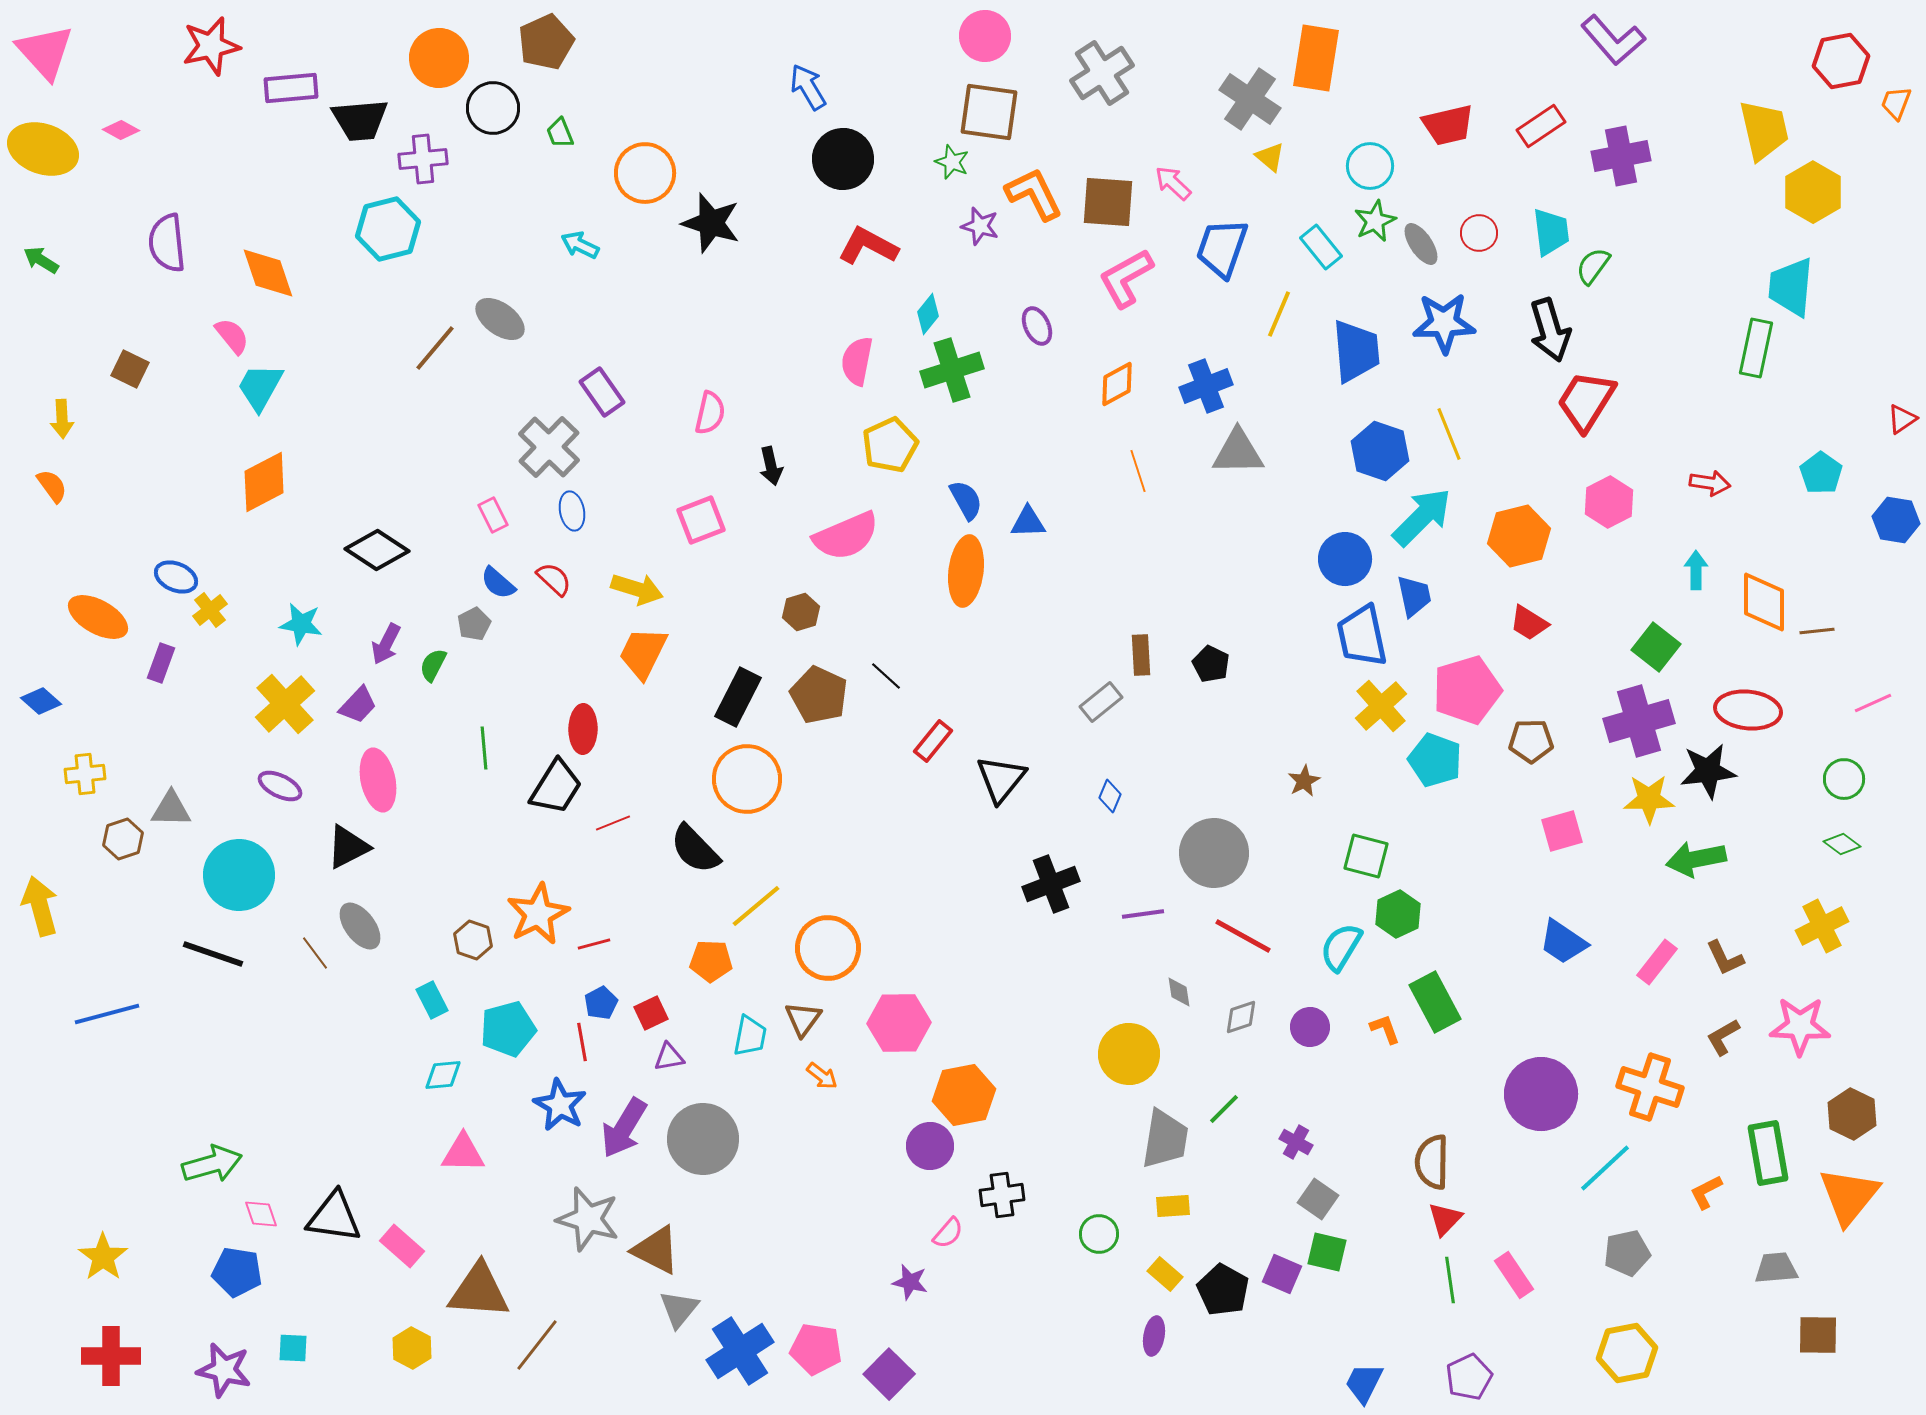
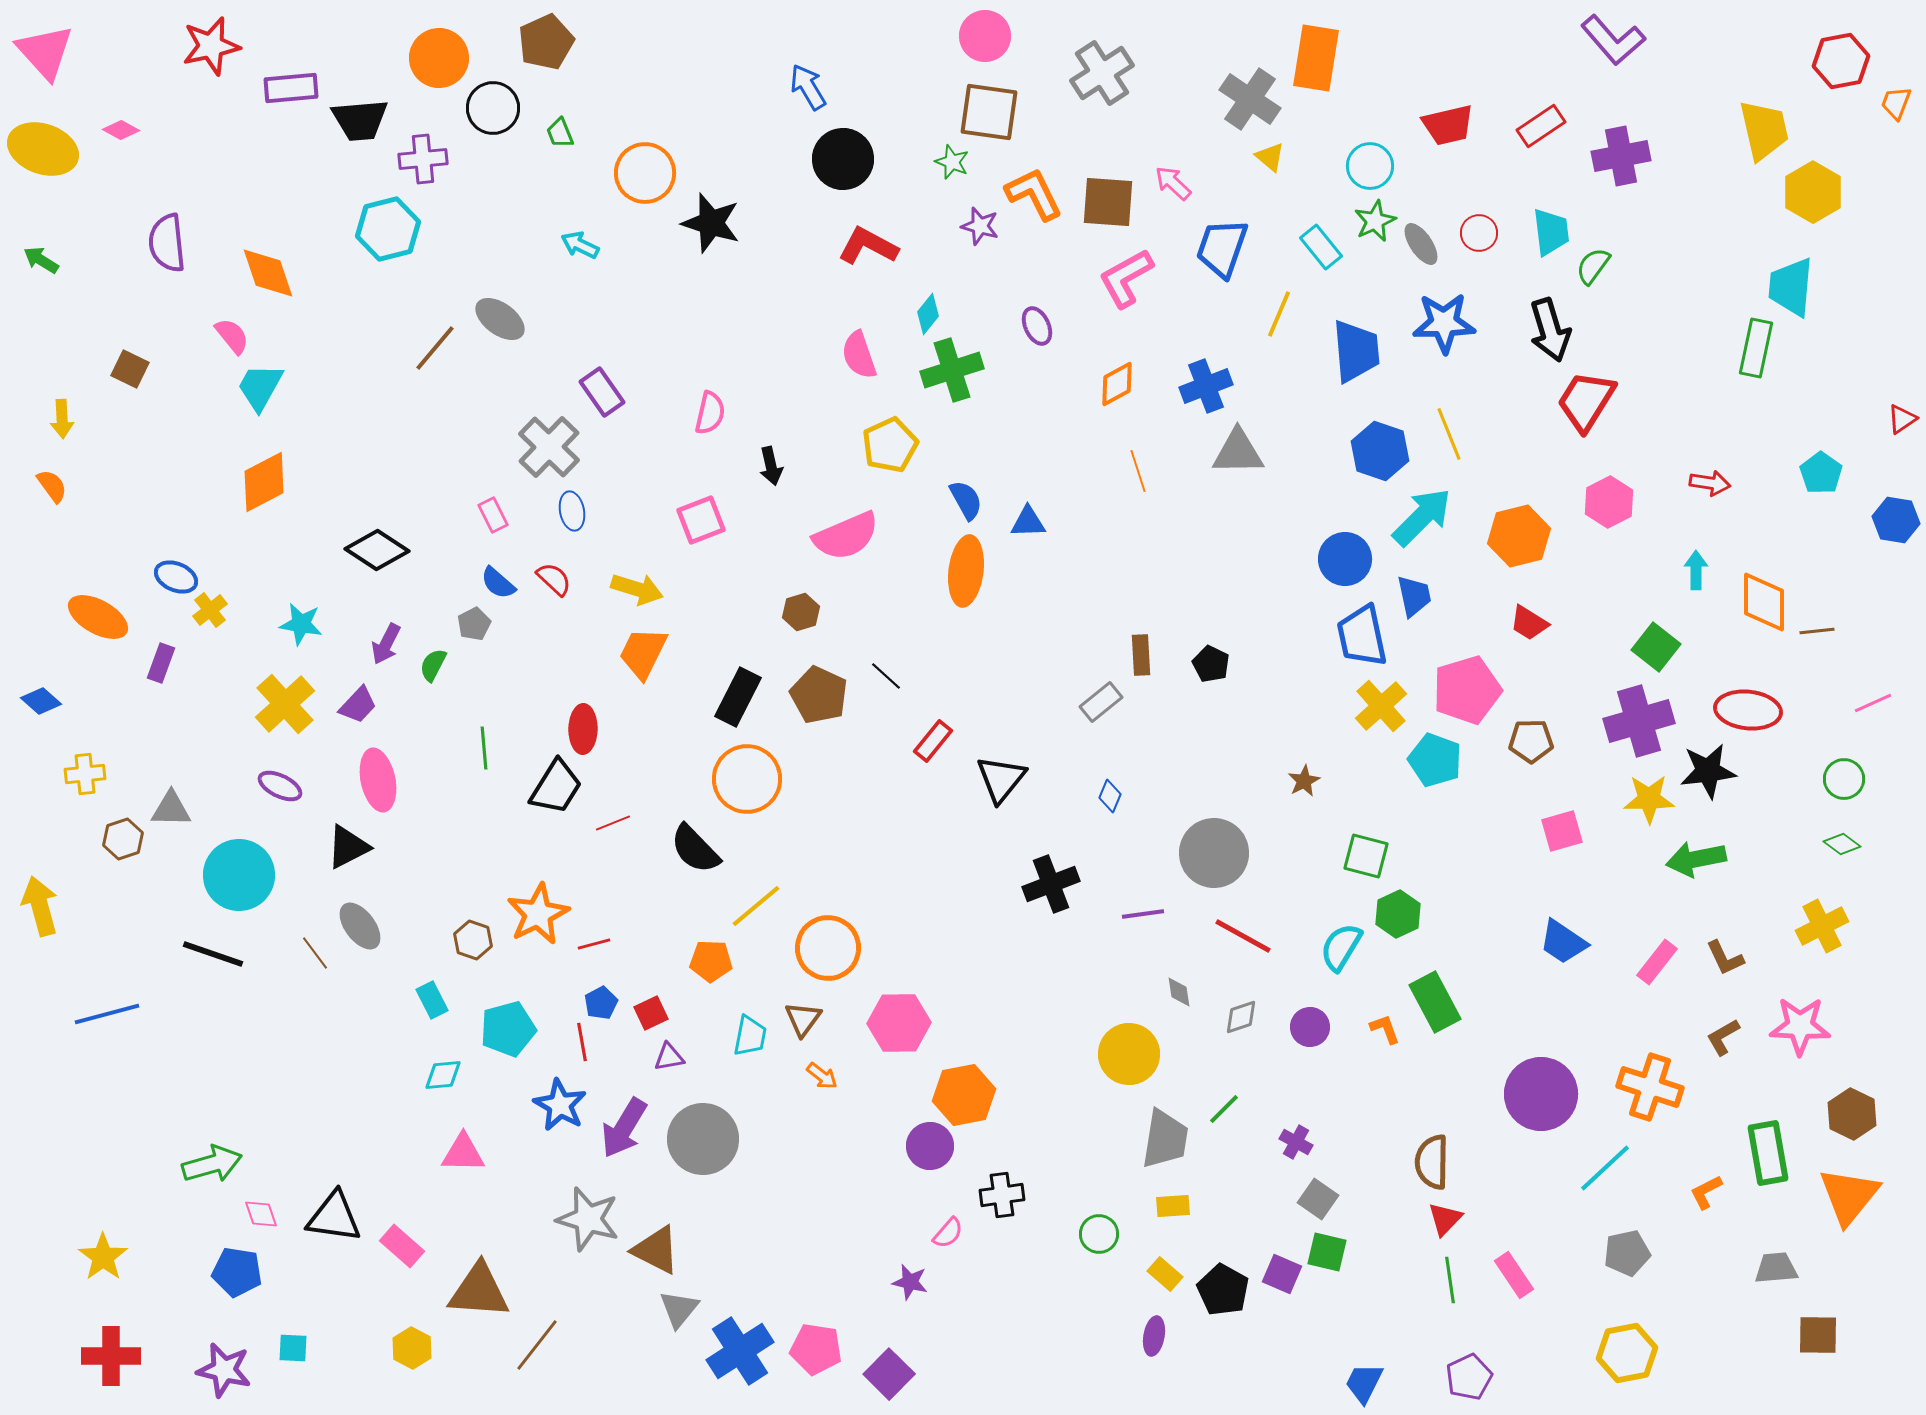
pink semicircle at (857, 361): moved 2 px right, 6 px up; rotated 30 degrees counterclockwise
